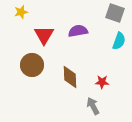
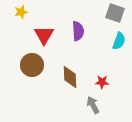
purple semicircle: rotated 96 degrees clockwise
gray arrow: moved 1 px up
